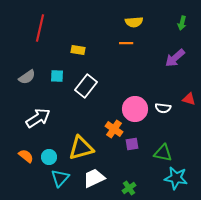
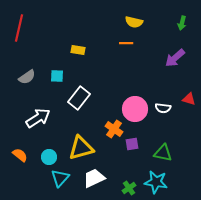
yellow semicircle: rotated 18 degrees clockwise
red line: moved 21 px left
white rectangle: moved 7 px left, 12 px down
orange semicircle: moved 6 px left, 1 px up
cyan star: moved 20 px left, 4 px down
